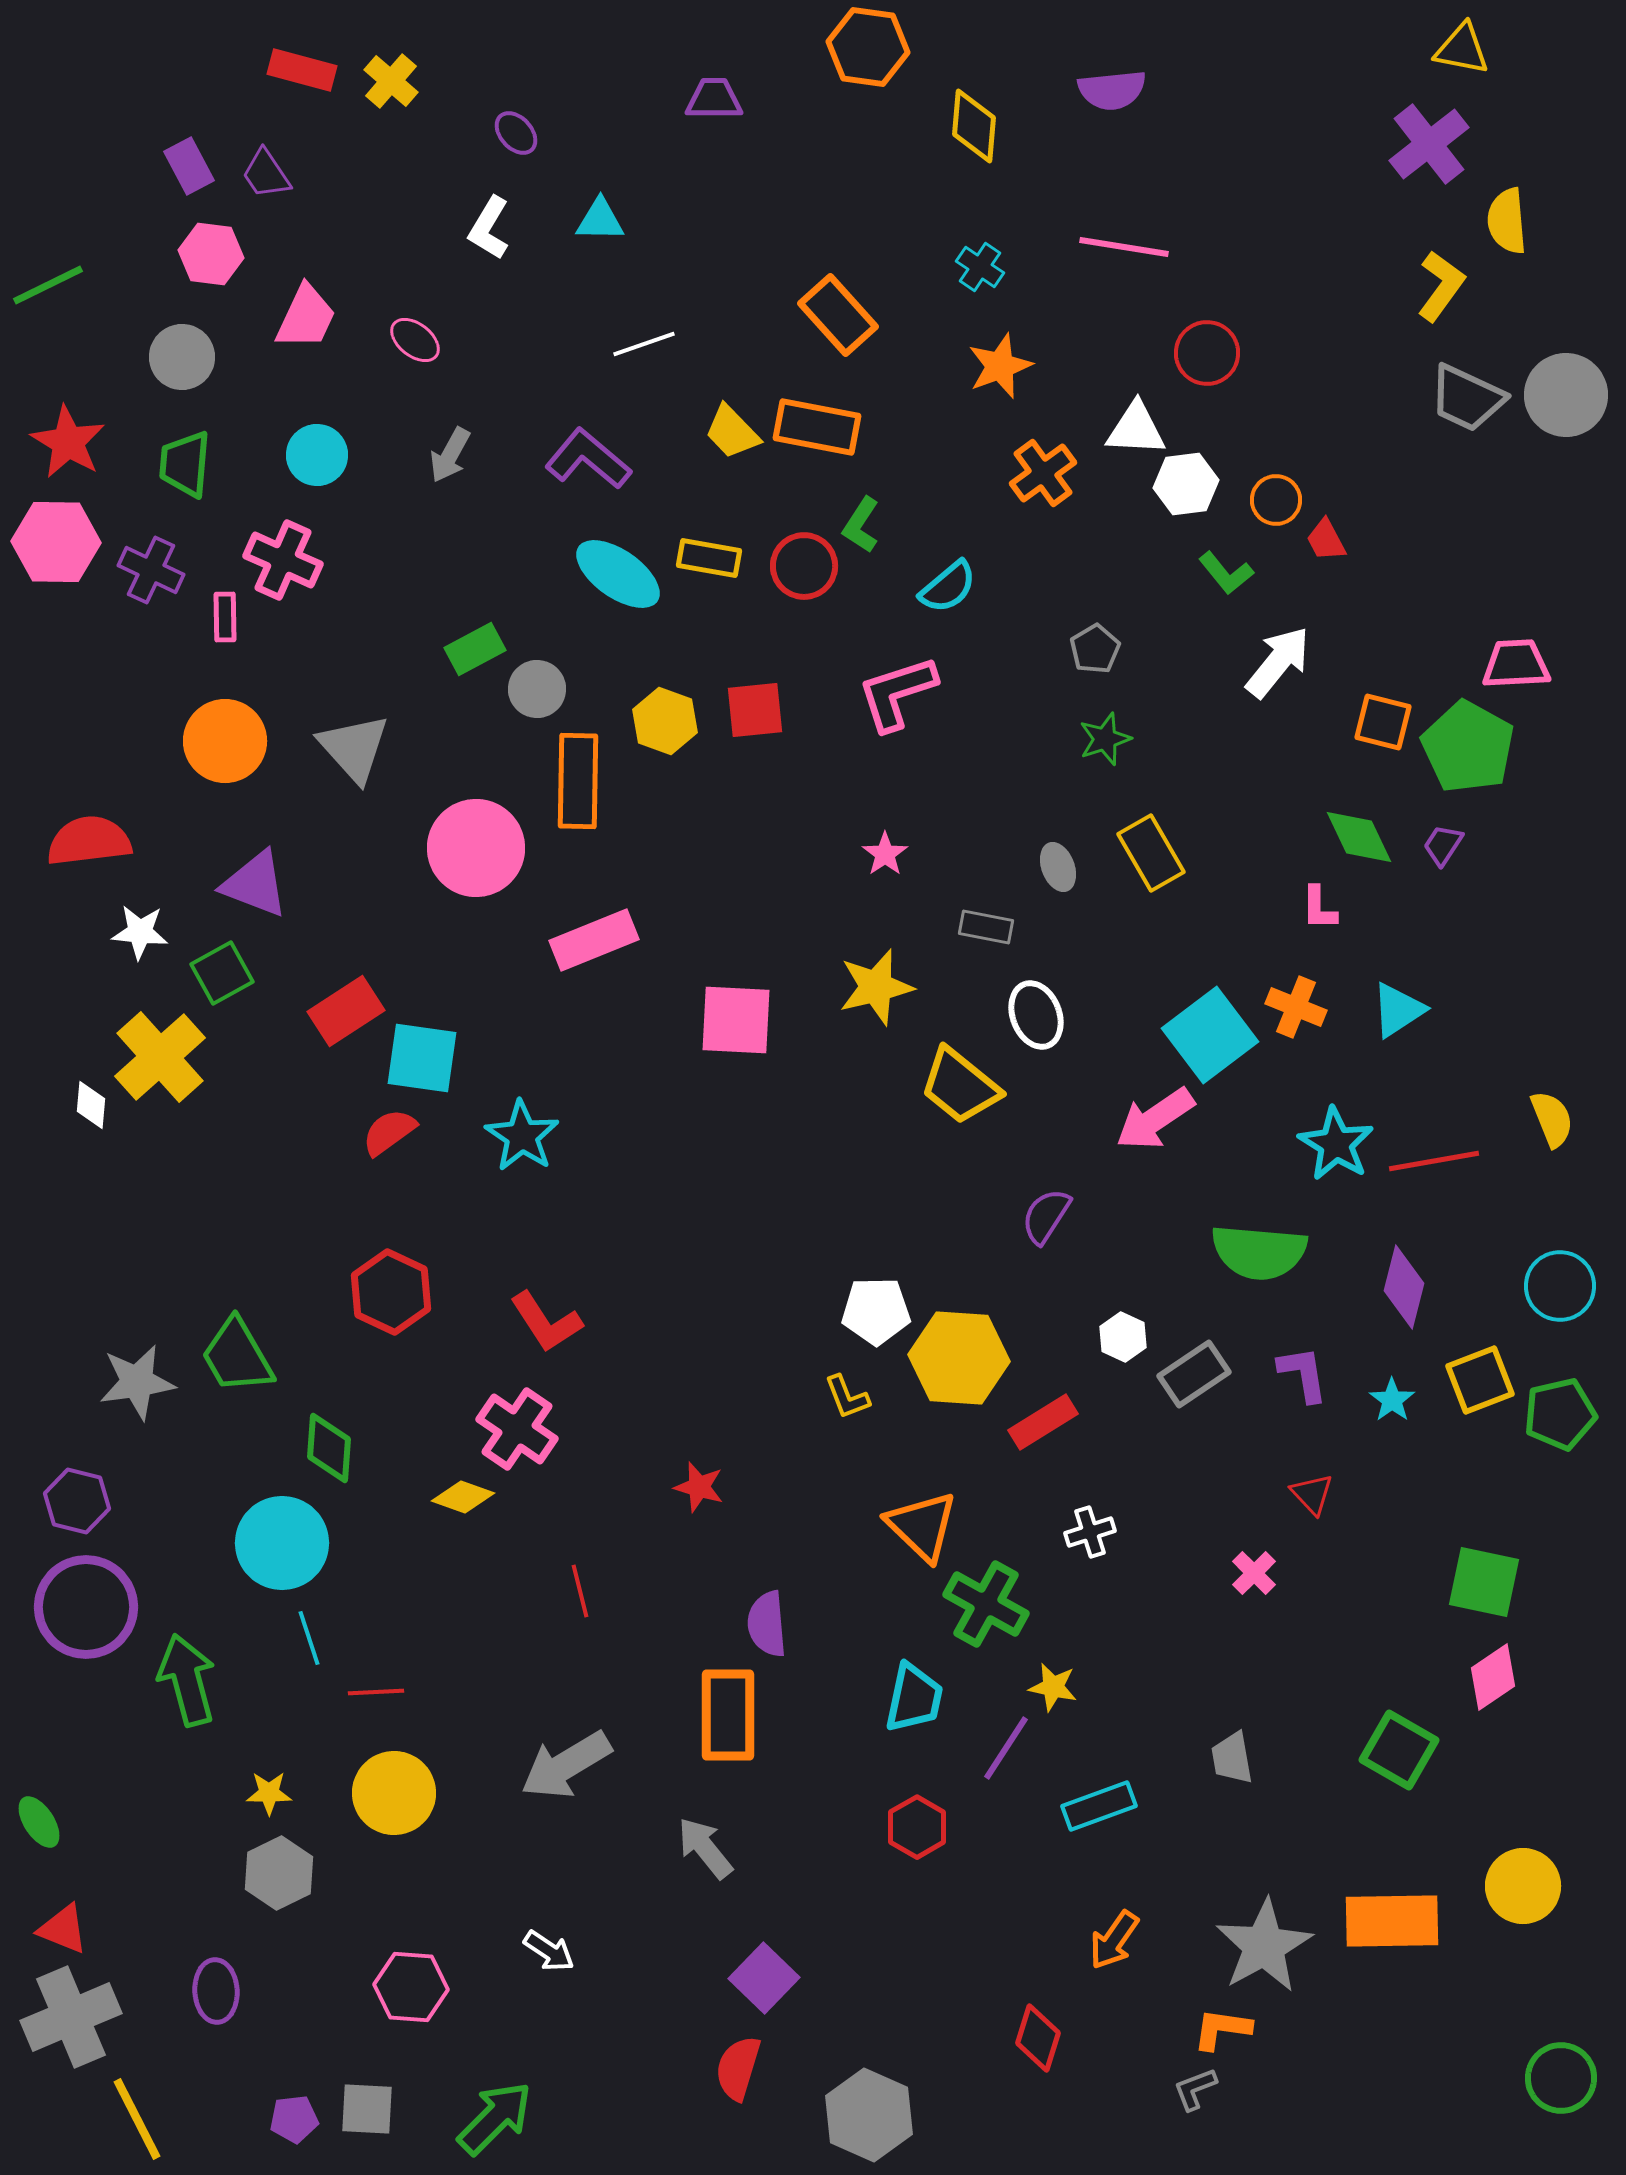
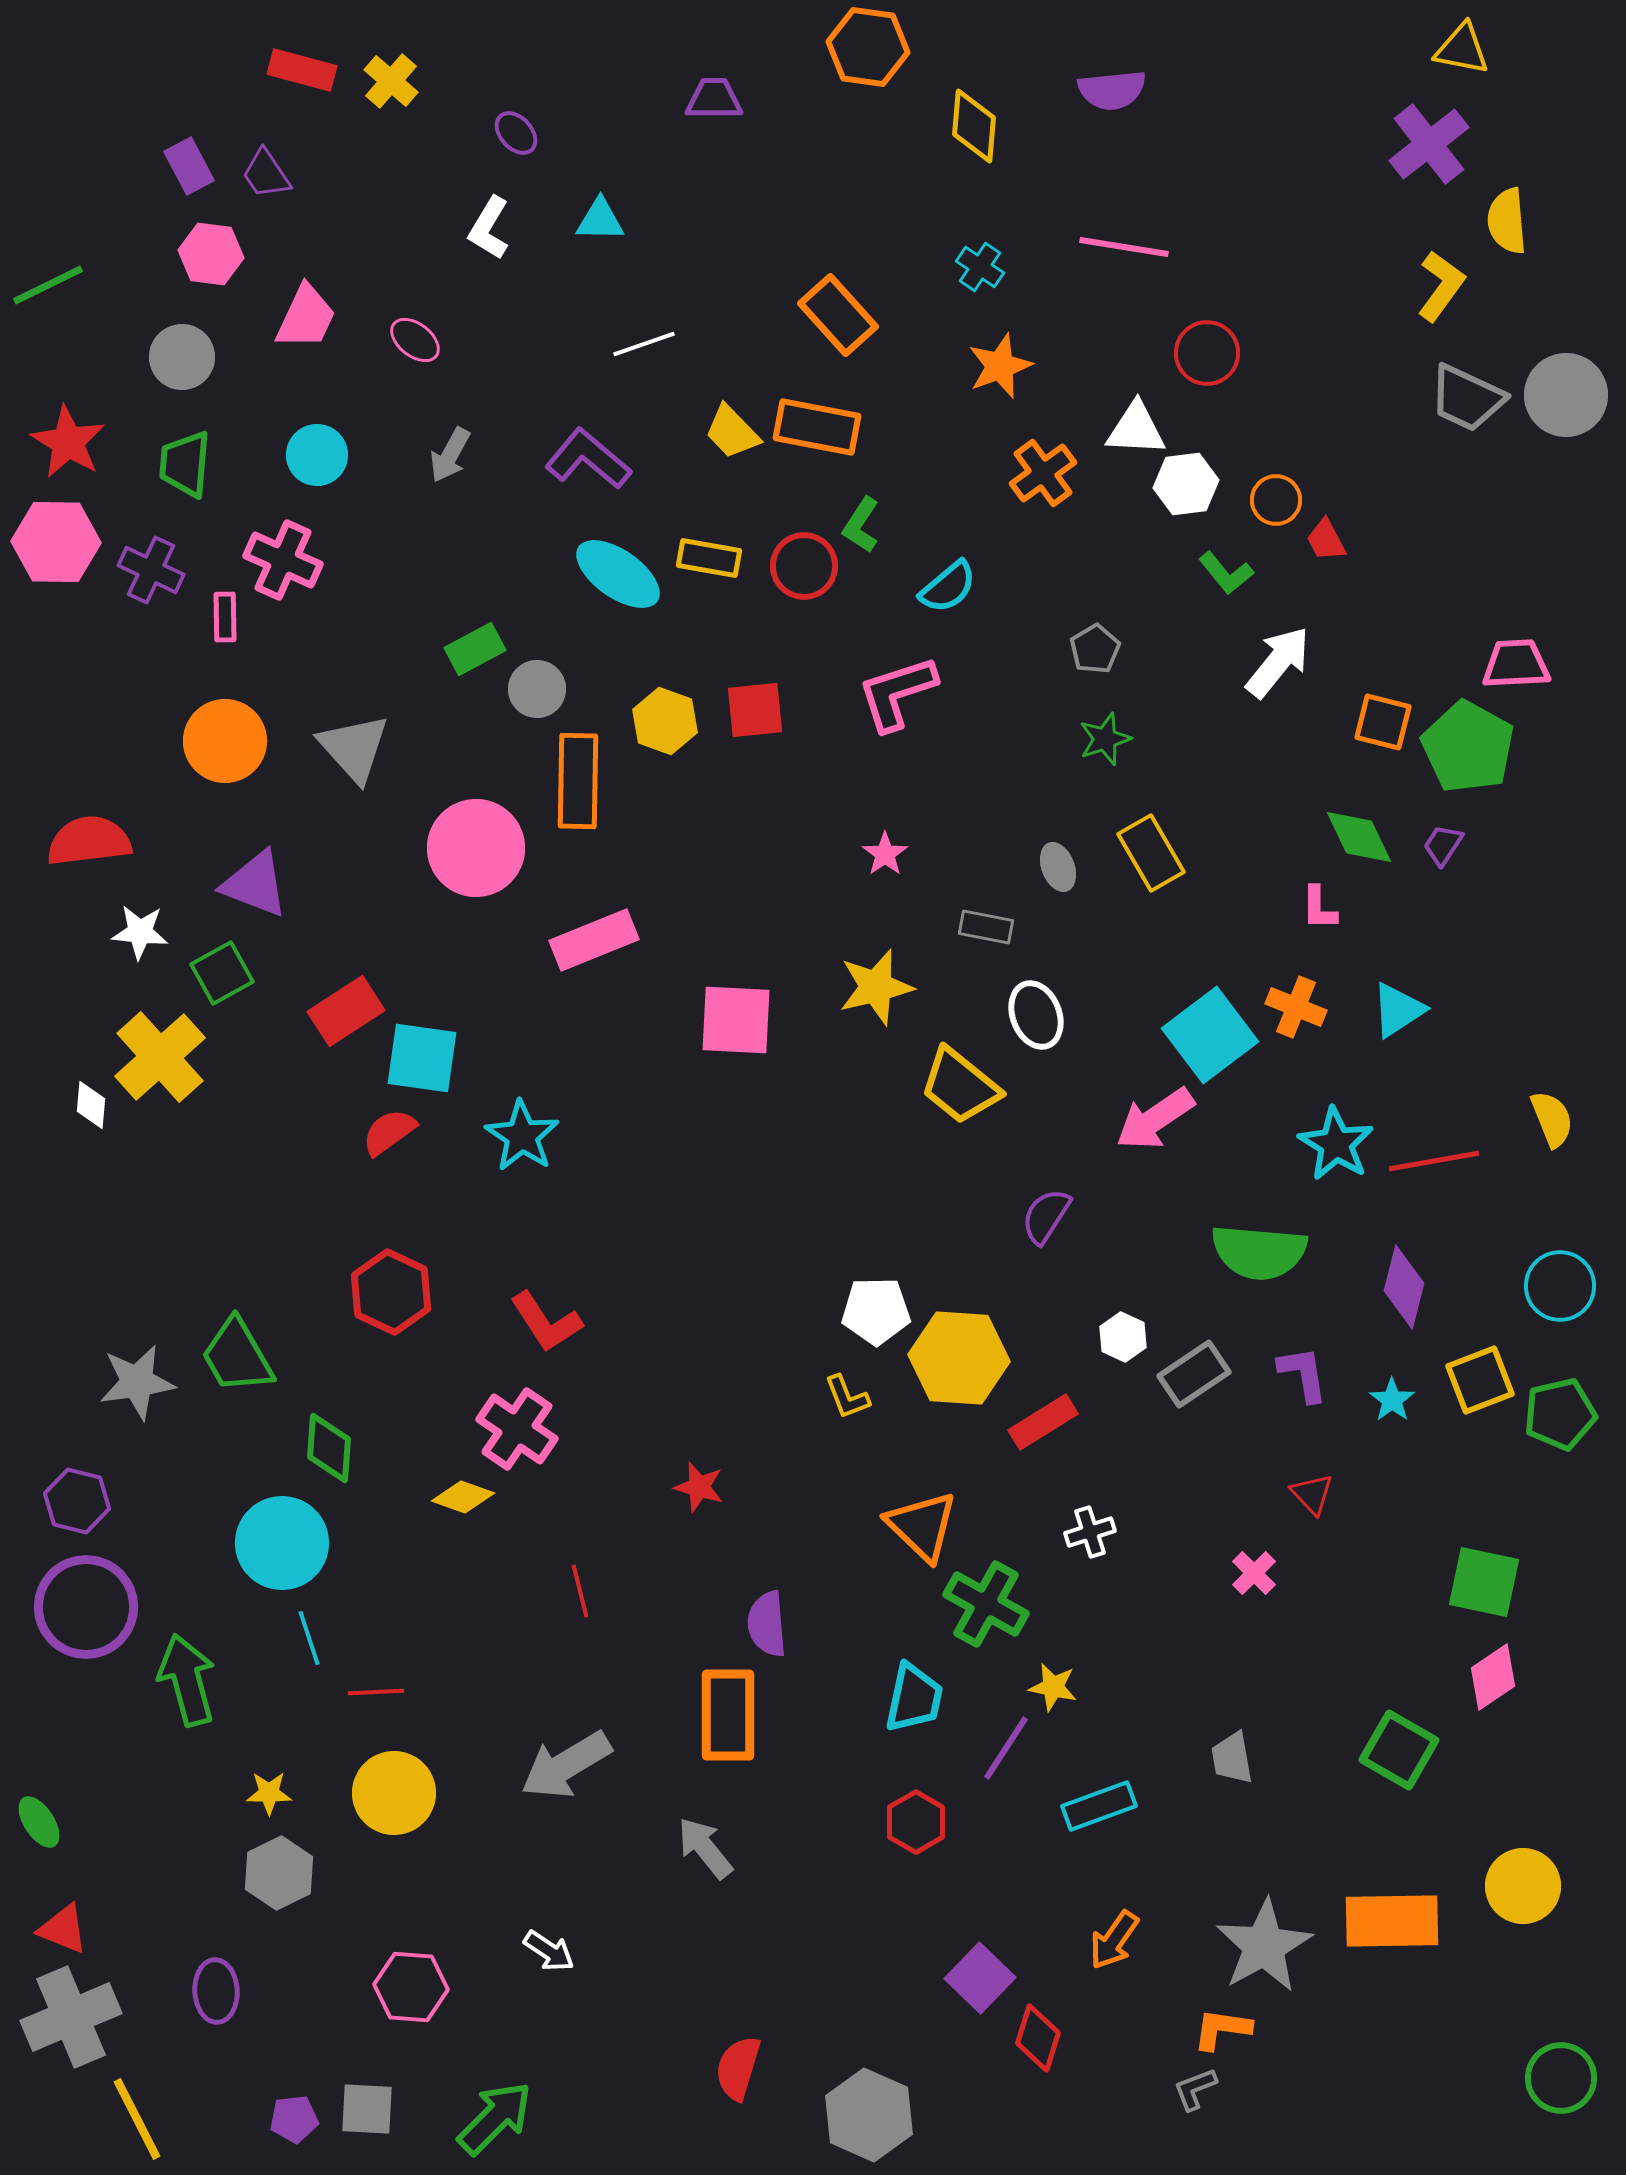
red hexagon at (917, 1827): moved 1 px left, 5 px up
purple square at (764, 1978): moved 216 px right
